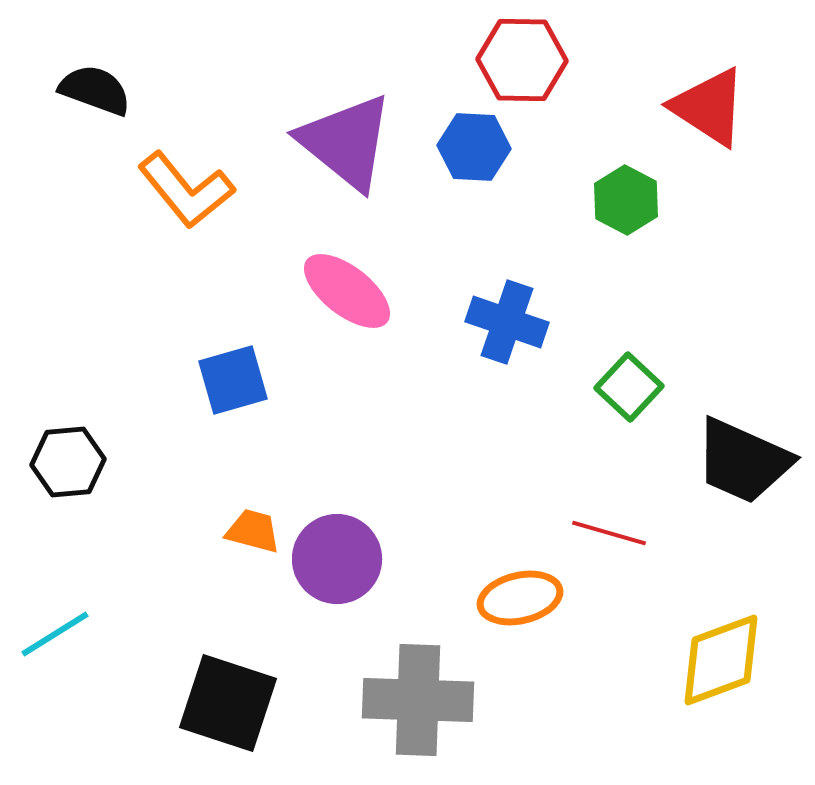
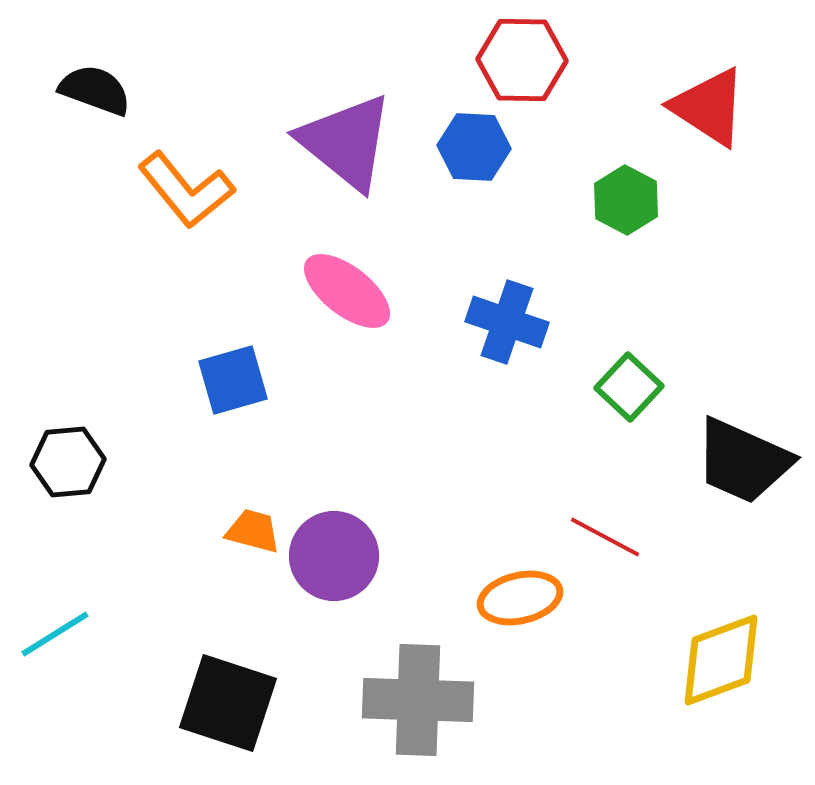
red line: moved 4 px left, 4 px down; rotated 12 degrees clockwise
purple circle: moved 3 px left, 3 px up
